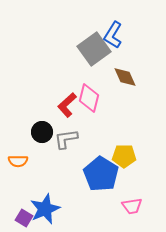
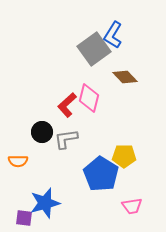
brown diamond: rotated 20 degrees counterclockwise
blue star: moved 6 px up; rotated 8 degrees clockwise
purple square: rotated 24 degrees counterclockwise
